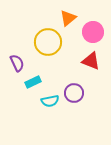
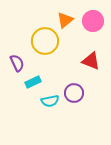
orange triangle: moved 3 px left, 2 px down
pink circle: moved 11 px up
yellow circle: moved 3 px left, 1 px up
